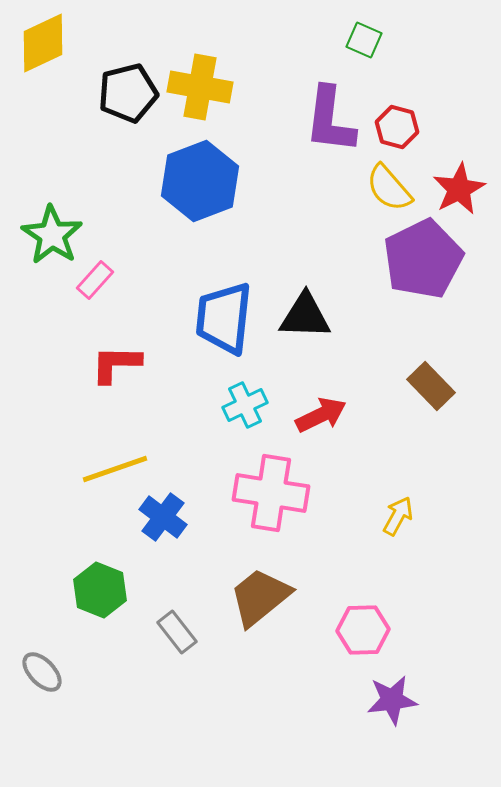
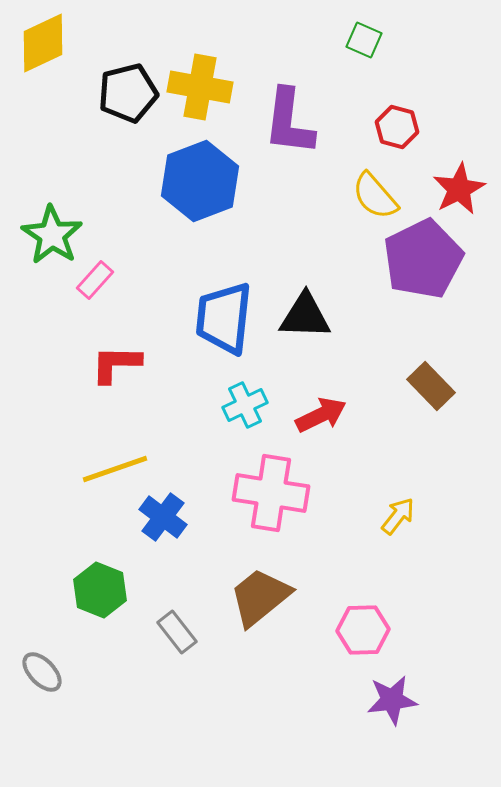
purple L-shape: moved 41 px left, 2 px down
yellow semicircle: moved 14 px left, 8 px down
yellow arrow: rotated 9 degrees clockwise
